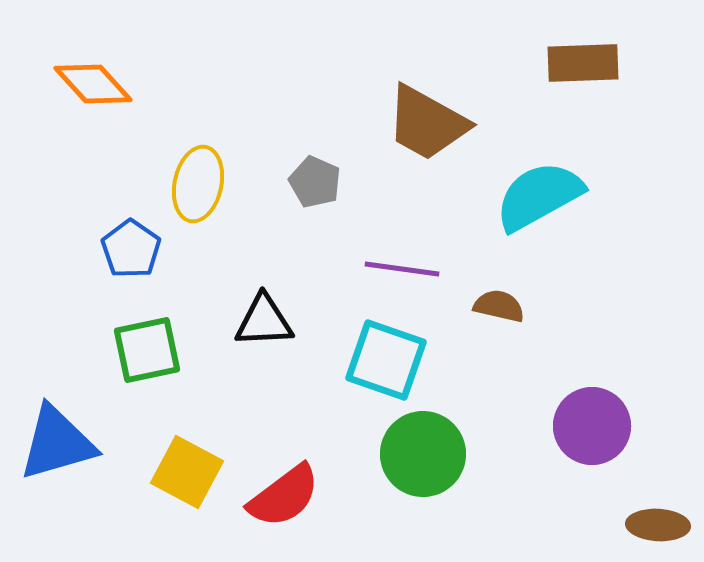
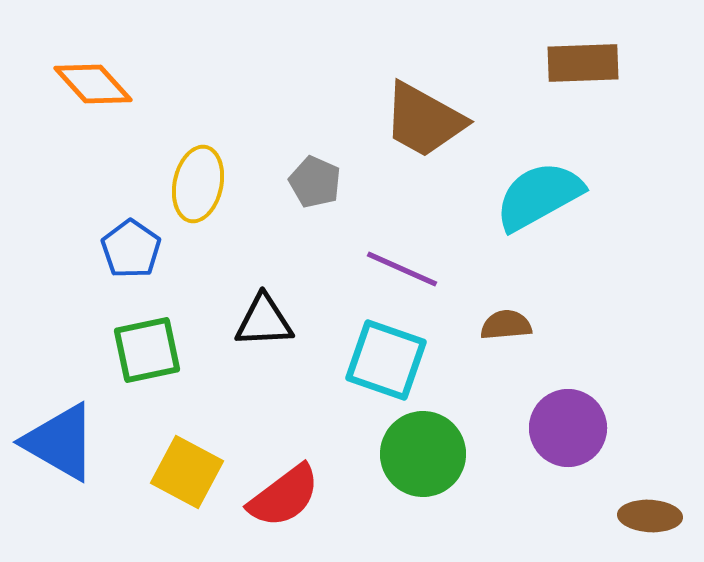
brown trapezoid: moved 3 px left, 3 px up
purple line: rotated 16 degrees clockwise
brown semicircle: moved 7 px right, 19 px down; rotated 18 degrees counterclockwise
purple circle: moved 24 px left, 2 px down
blue triangle: moved 3 px right, 1 px up; rotated 46 degrees clockwise
brown ellipse: moved 8 px left, 9 px up
